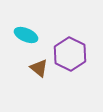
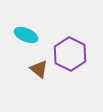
brown triangle: moved 1 px down
